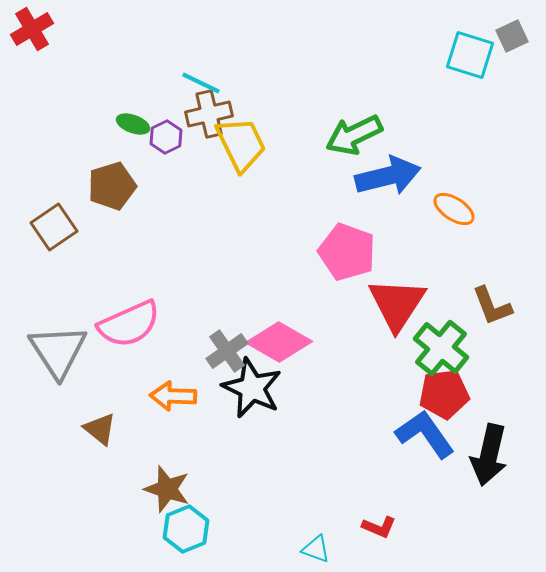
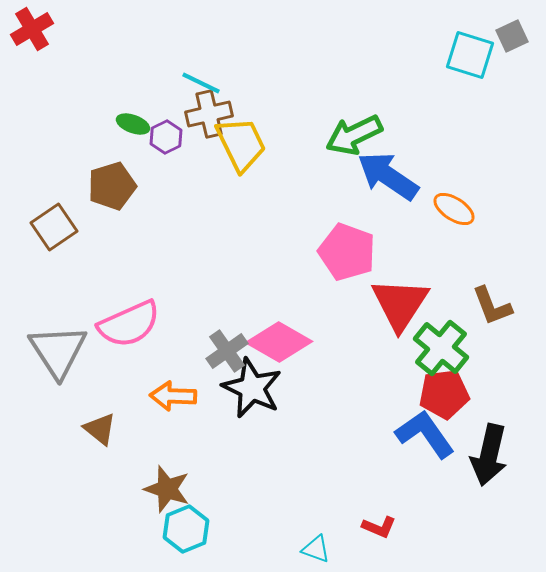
blue arrow: rotated 132 degrees counterclockwise
red triangle: moved 3 px right
